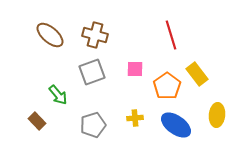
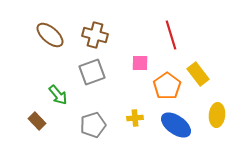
pink square: moved 5 px right, 6 px up
yellow rectangle: moved 1 px right
